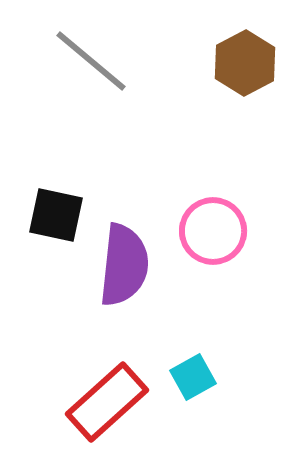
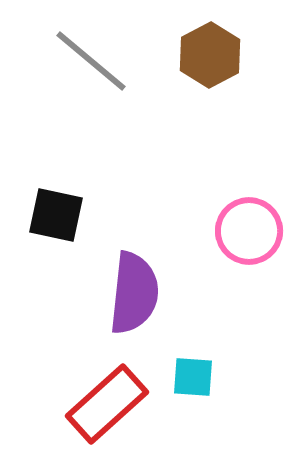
brown hexagon: moved 35 px left, 8 px up
pink circle: moved 36 px right
purple semicircle: moved 10 px right, 28 px down
cyan square: rotated 33 degrees clockwise
red rectangle: moved 2 px down
